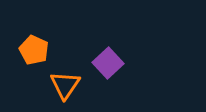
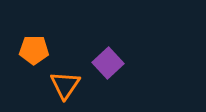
orange pentagon: rotated 24 degrees counterclockwise
